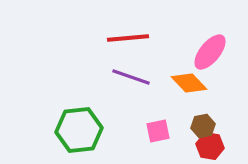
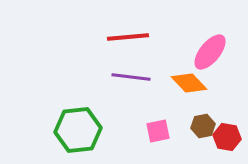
red line: moved 1 px up
purple line: rotated 12 degrees counterclockwise
green hexagon: moved 1 px left
red hexagon: moved 17 px right, 9 px up
